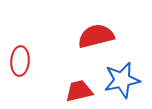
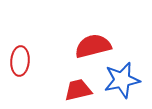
red semicircle: moved 3 px left, 10 px down
red trapezoid: moved 1 px left, 1 px up
